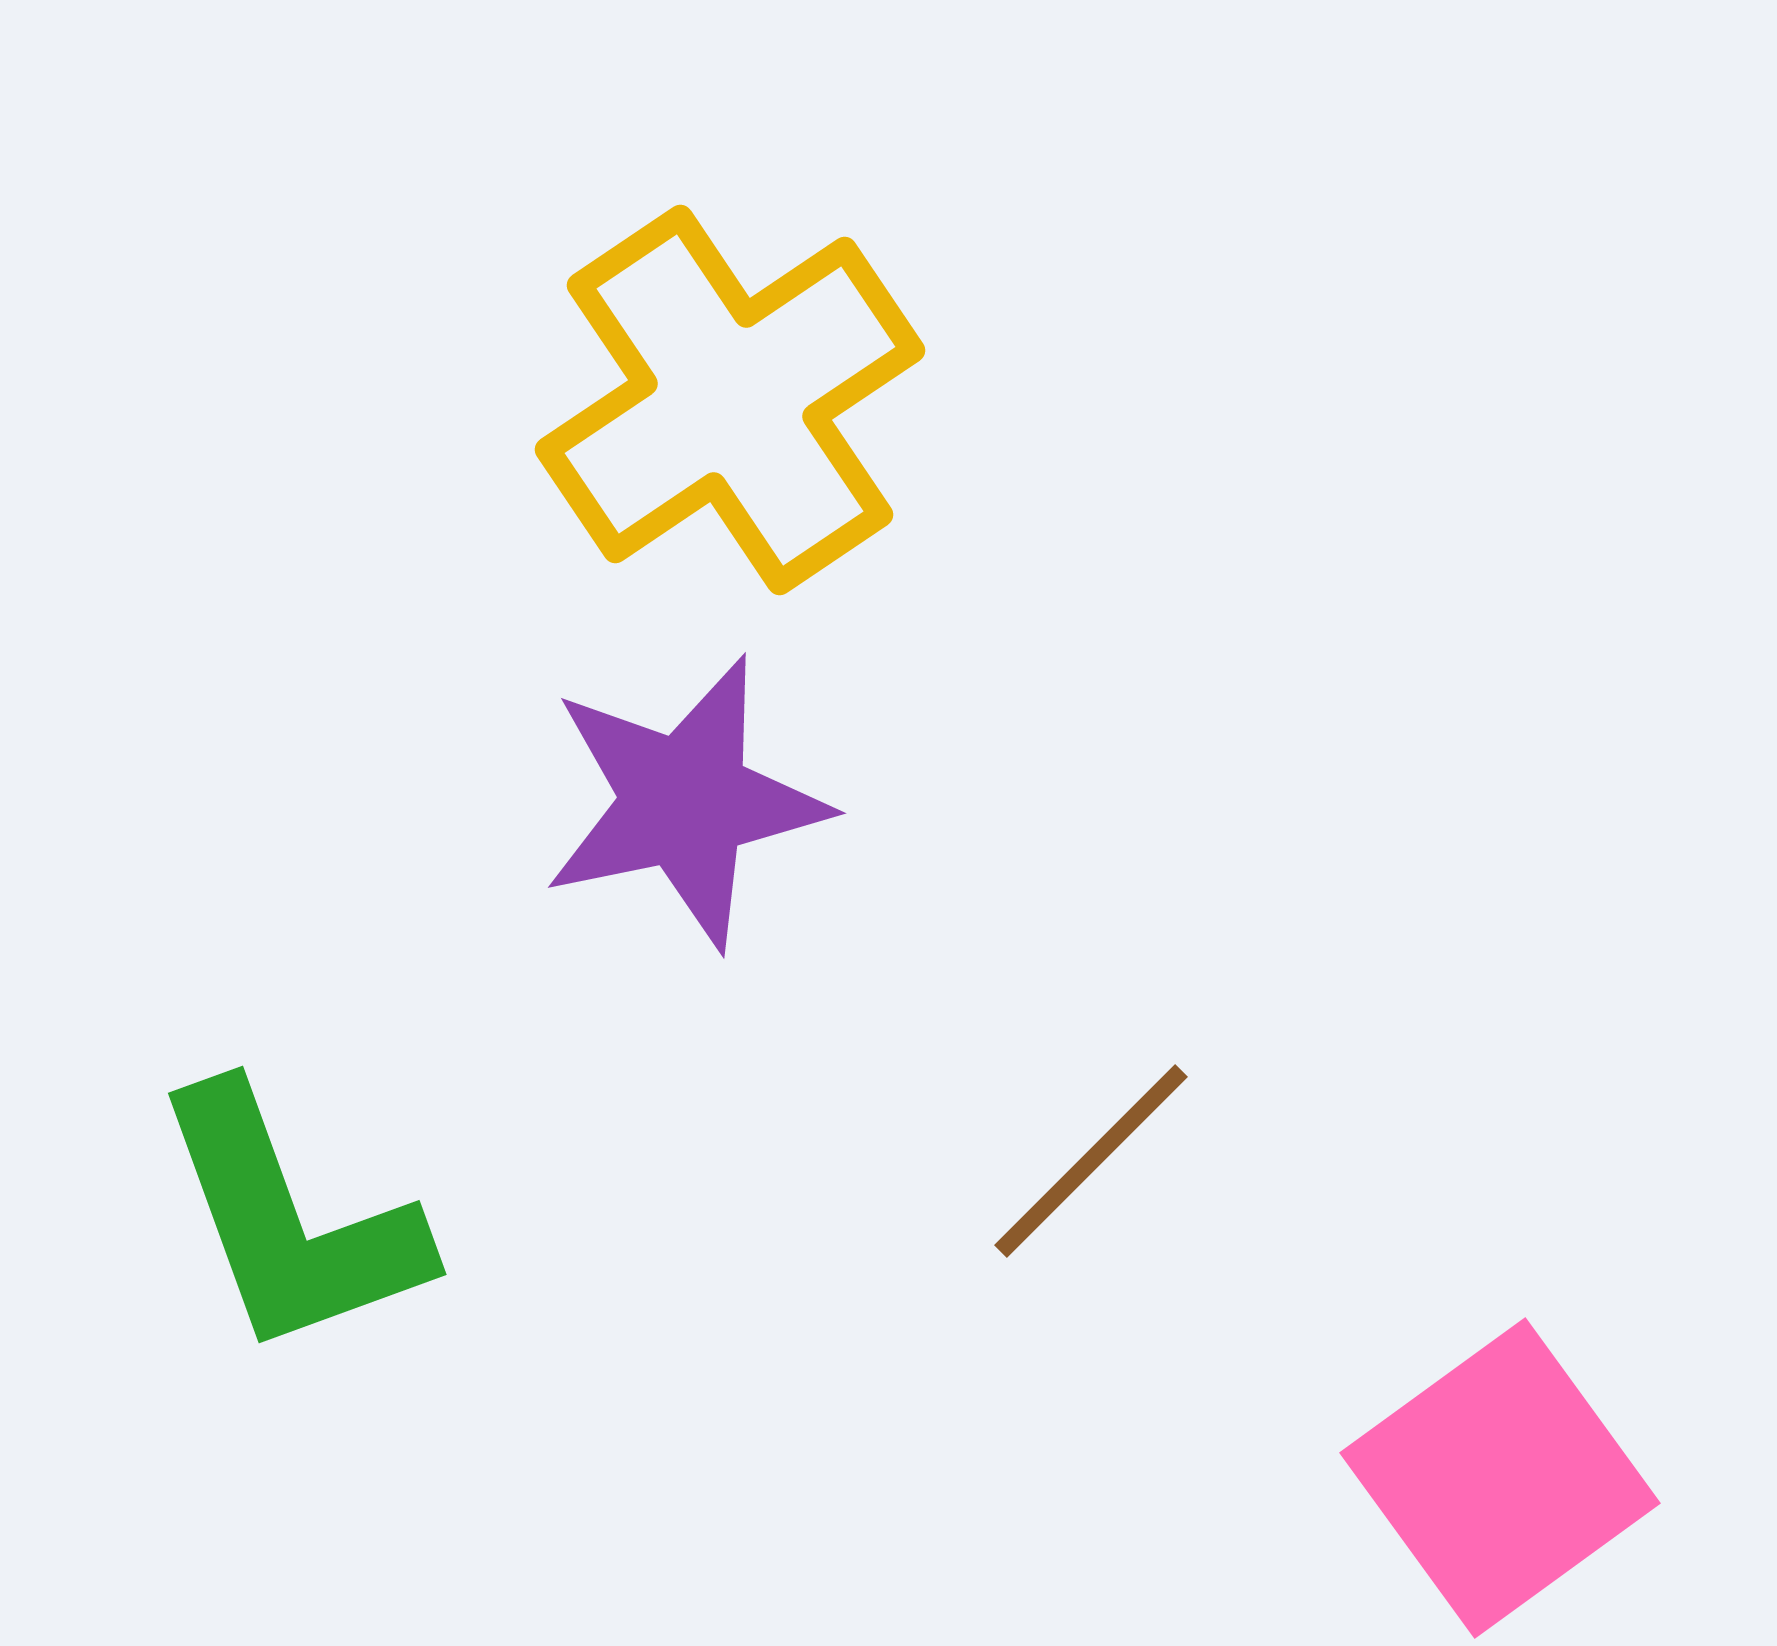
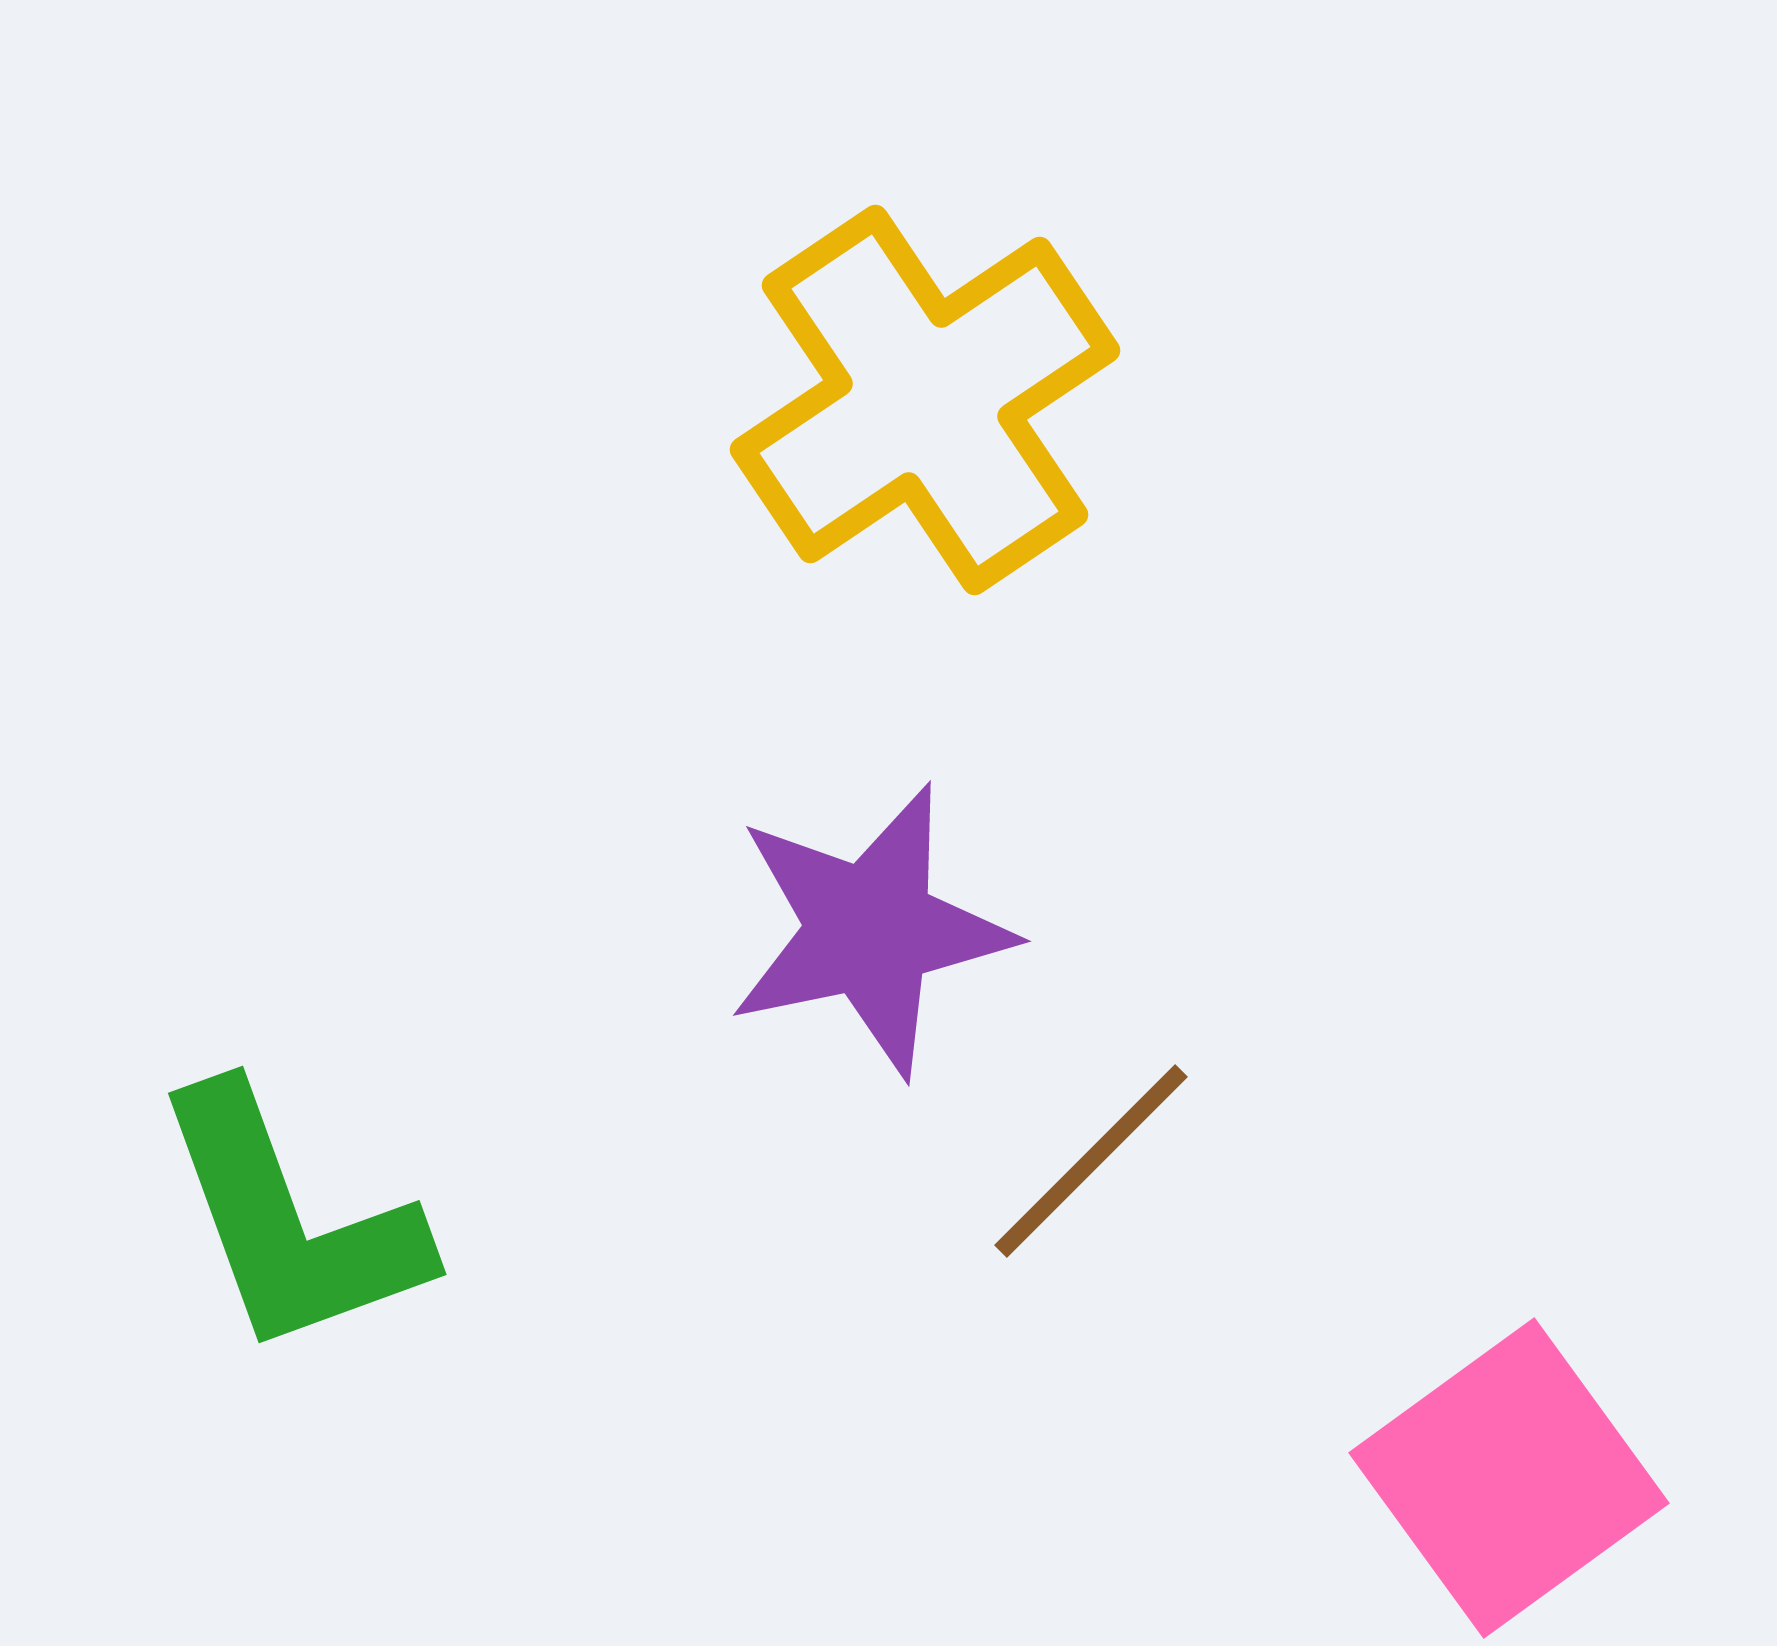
yellow cross: moved 195 px right
purple star: moved 185 px right, 128 px down
pink square: moved 9 px right
